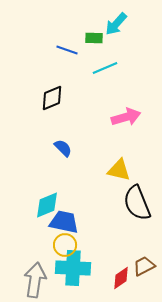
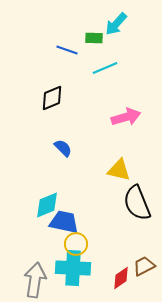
yellow circle: moved 11 px right, 1 px up
